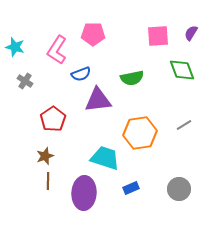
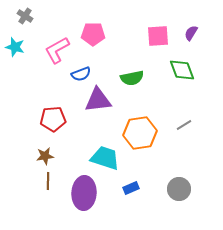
pink L-shape: rotated 28 degrees clockwise
gray cross: moved 65 px up
red pentagon: rotated 30 degrees clockwise
brown star: rotated 12 degrees clockwise
